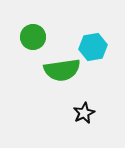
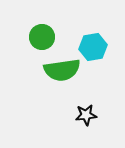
green circle: moved 9 px right
black star: moved 2 px right, 2 px down; rotated 20 degrees clockwise
